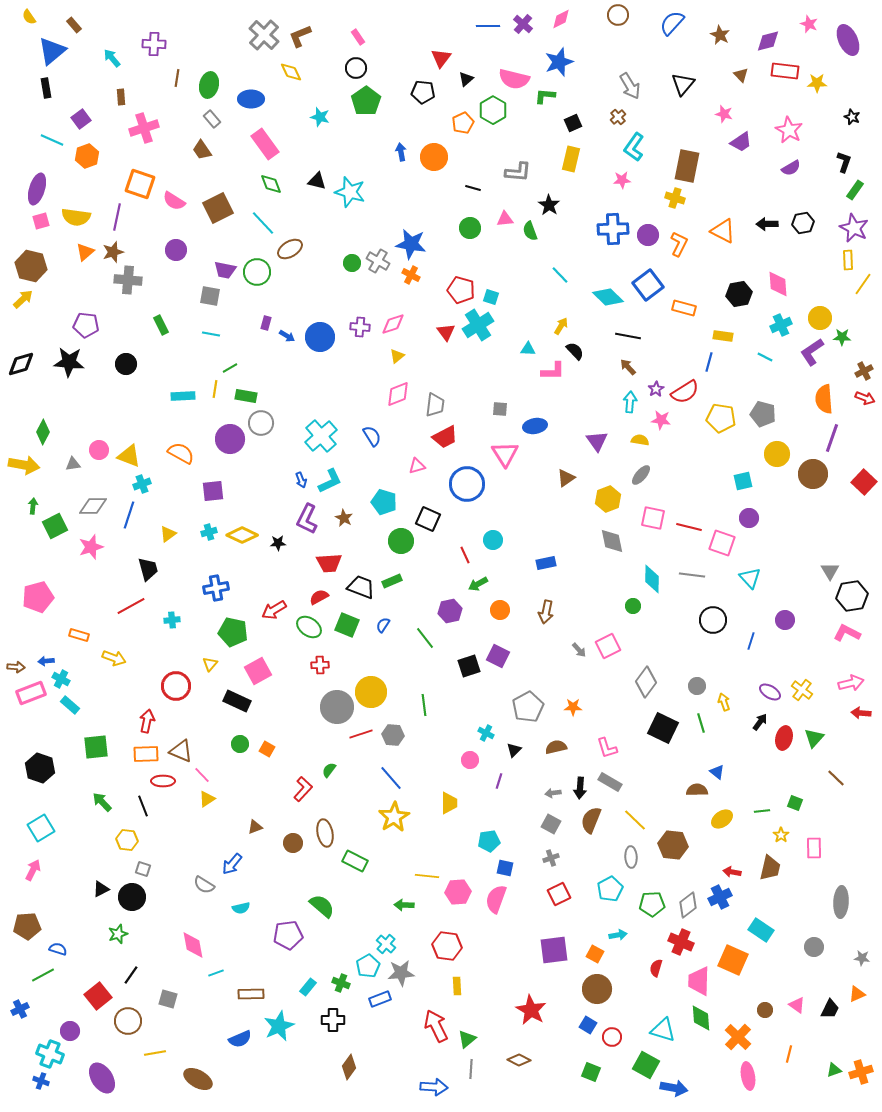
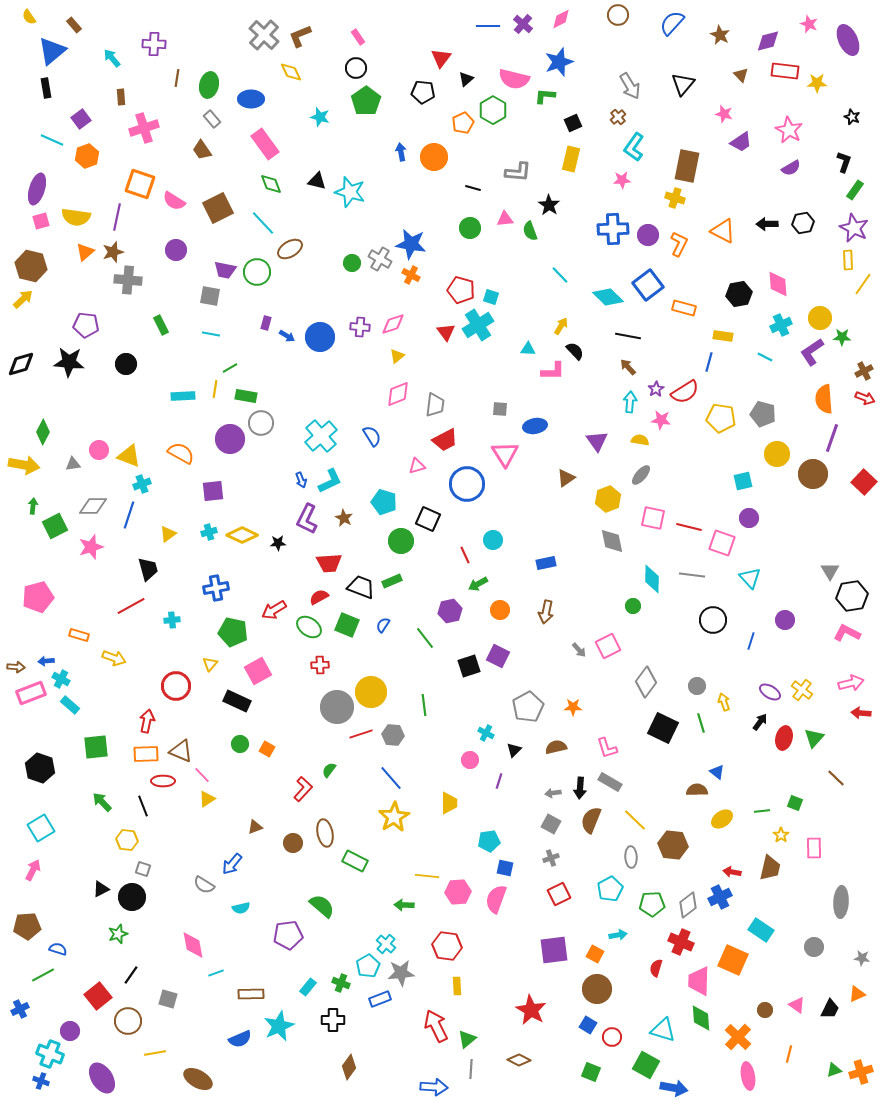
gray cross at (378, 261): moved 2 px right, 2 px up
red trapezoid at (445, 437): moved 3 px down
